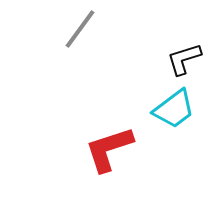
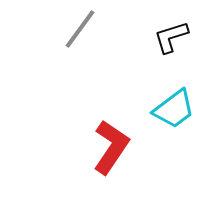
black L-shape: moved 13 px left, 22 px up
red L-shape: moved 2 px right, 2 px up; rotated 142 degrees clockwise
